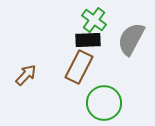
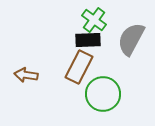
brown arrow: rotated 125 degrees counterclockwise
green circle: moved 1 px left, 9 px up
